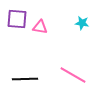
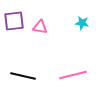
purple square: moved 3 px left, 2 px down; rotated 10 degrees counterclockwise
pink line: rotated 44 degrees counterclockwise
black line: moved 2 px left, 3 px up; rotated 15 degrees clockwise
